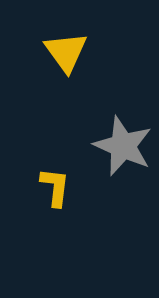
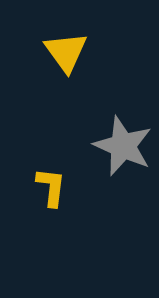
yellow L-shape: moved 4 px left
